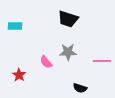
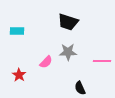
black trapezoid: moved 3 px down
cyan rectangle: moved 2 px right, 5 px down
pink semicircle: rotated 96 degrees counterclockwise
black semicircle: rotated 48 degrees clockwise
